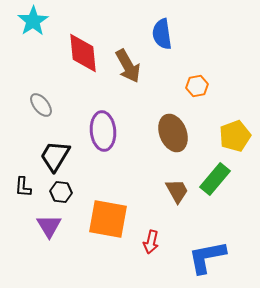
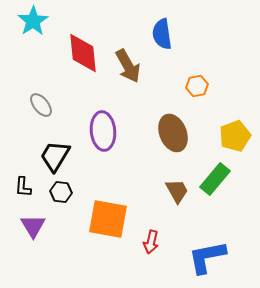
purple triangle: moved 16 px left
